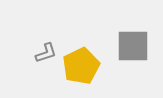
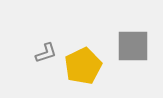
yellow pentagon: moved 2 px right
